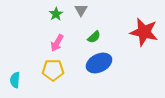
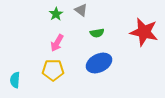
gray triangle: rotated 24 degrees counterclockwise
green semicircle: moved 3 px right, 4 px up; rotated 32 degrees clockwise
